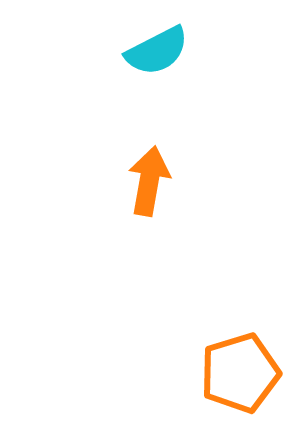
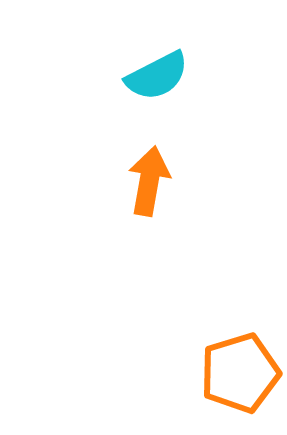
cyan semicircle: moved 25 px down
